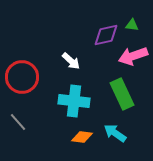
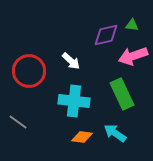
red circle: moved 7 px right, 6 px up
gray line: rotated 12 degrees counterclockwise
